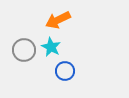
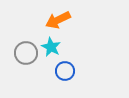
gray circle: moved 2 px right, 3 px down
